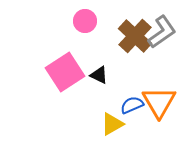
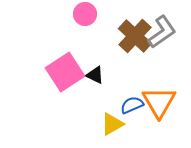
pink circle: moved 7 px up
black triangle: moved 4 px left
